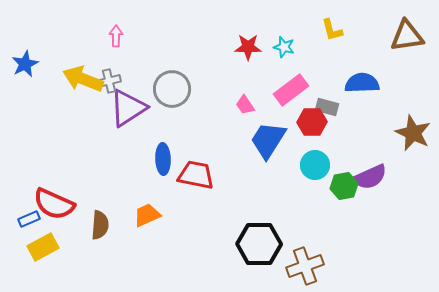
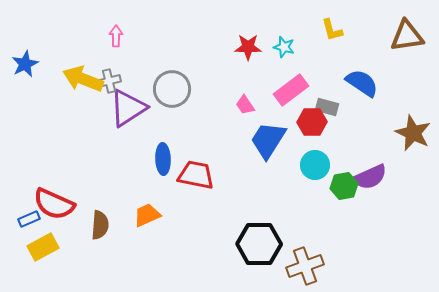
blue semicircle: rotated 36 degrees clockwise
